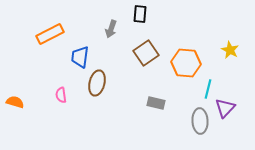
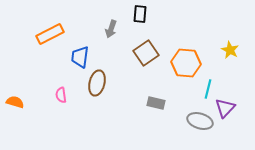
gray ellipse: rotated 70 degrees counterclockwise
